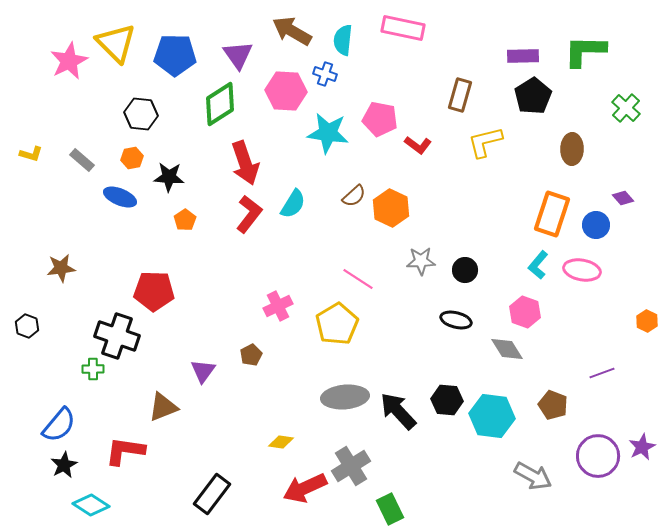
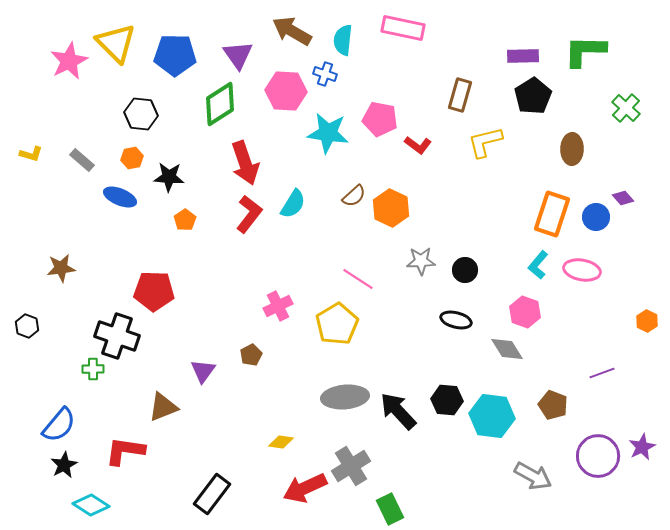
blue circle at (596, 225): moved 8 px up
